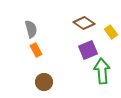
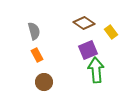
gray semicircle: moved 3 px right, 2 px down
orange rectangle: moved 1 px right, 5 px down
green arrow: moved 6 px left, 1 px up
